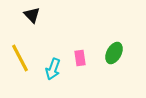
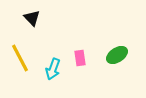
black triangle: moved 3 px down
green ellipse: moved 3 px right, 2 px down; rotated 30 degrees clockwise
